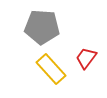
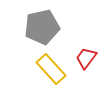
gray pentagon: rotated 16 degrees counterclockwise
